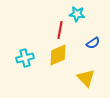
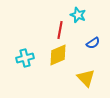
cyan star: moved 1 px right, 1 px down; rotated 14 degrees clockwise
